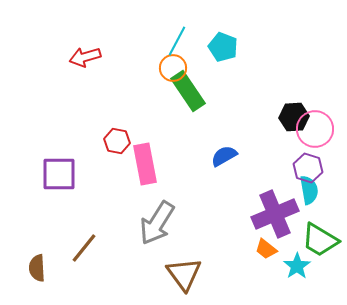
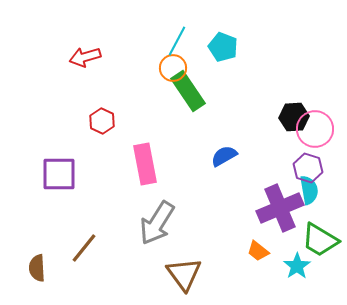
red hexagon: moved 15 px left, 20 px up; rotated 15 degrees clockwise
purple cross: moved 5 px right, 6 px up
orange trapezoid: moved 8 px left, 2 px down
